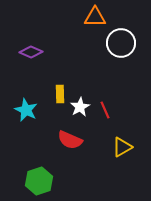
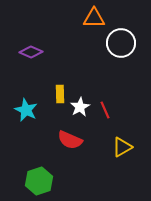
orange triangle: moved 1 px left, 1 px down
